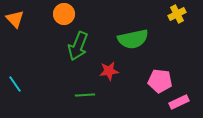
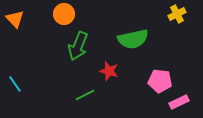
red star: rotated 24 degrees clockwise
green line: rotated 24 degrees counterclockwise
